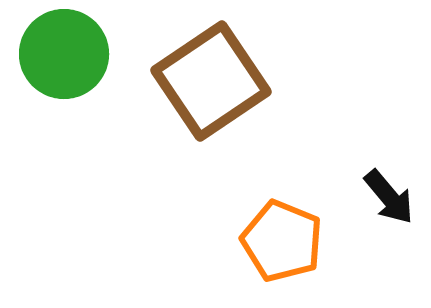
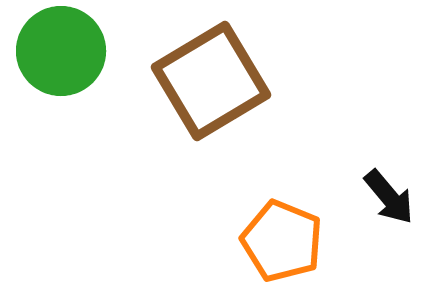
green circle: moved 3 px left, 3 px up
brown square: rotated 3 degrees clockwise
